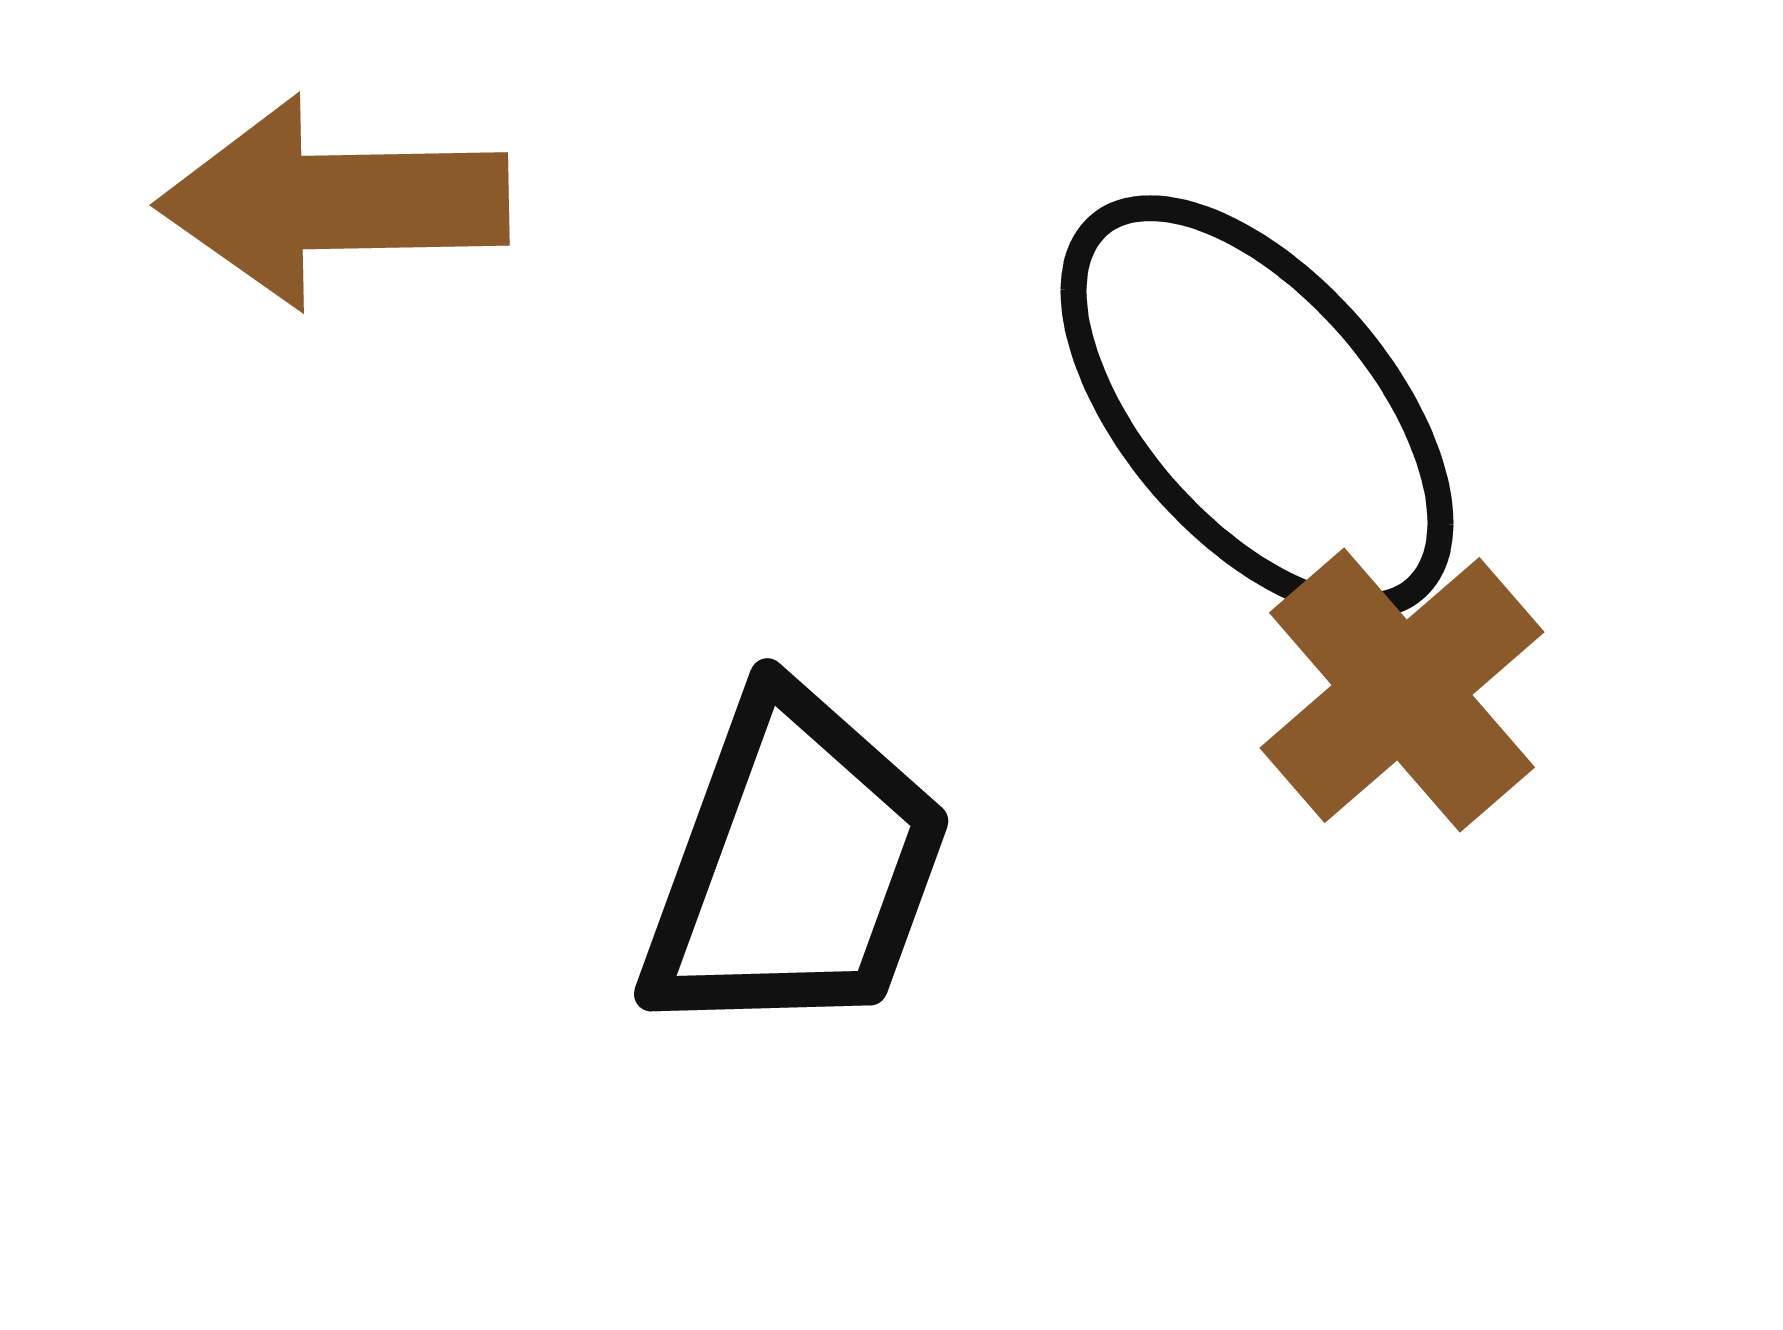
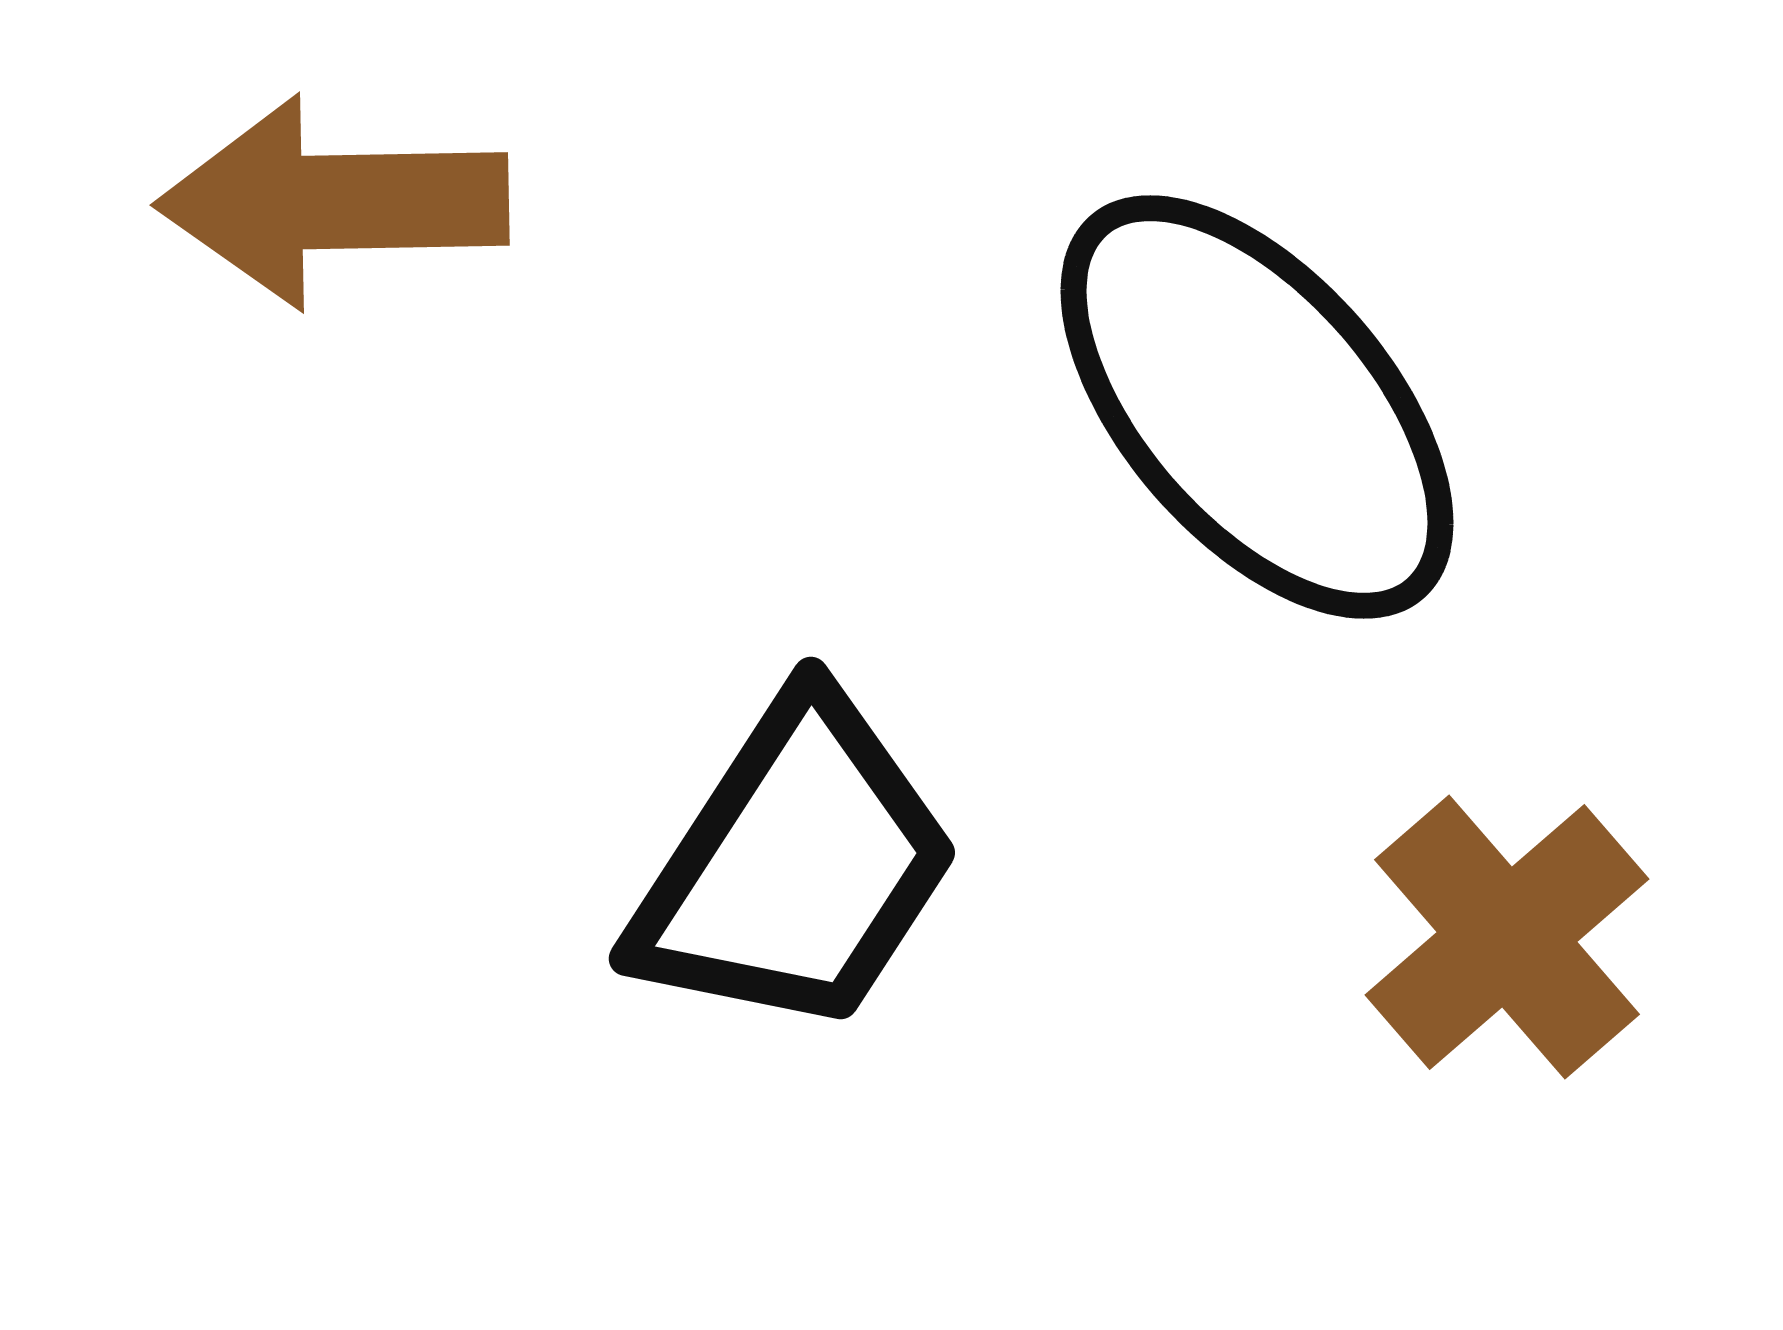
brown cross: moved 105 px right, 247 px down
black trapezoid: rotated 13 degrees clockwise
